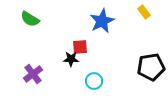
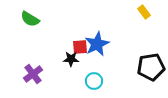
blue star: moved 5 px left, 23 px down
